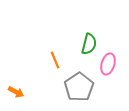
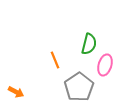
pink ellipse: moved 3 px left, 1 px down
